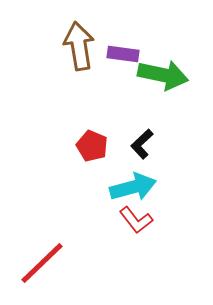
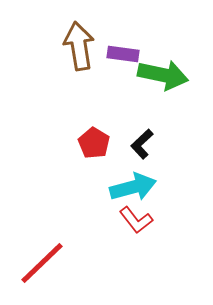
red pentagon: moved 2 px right, 3 px up; rotated 8 degrees clockwise
